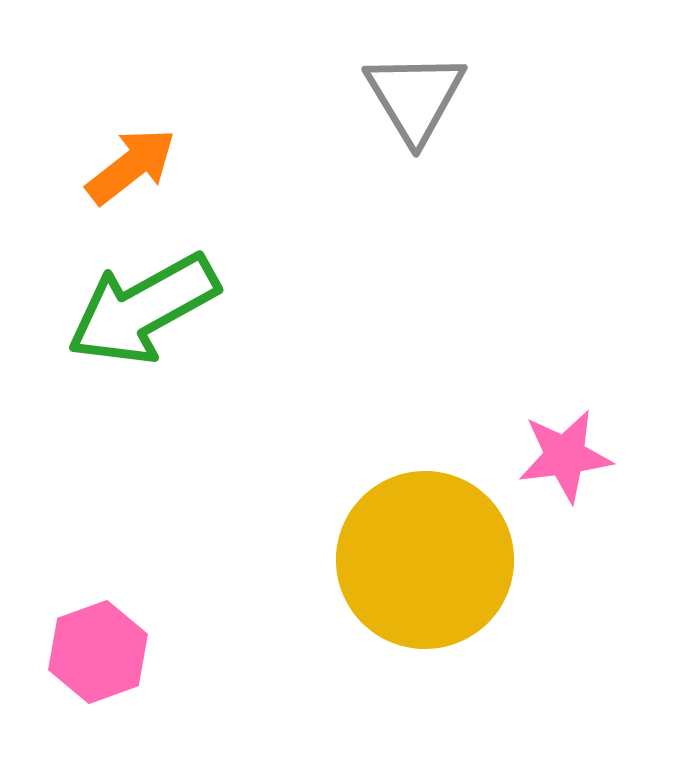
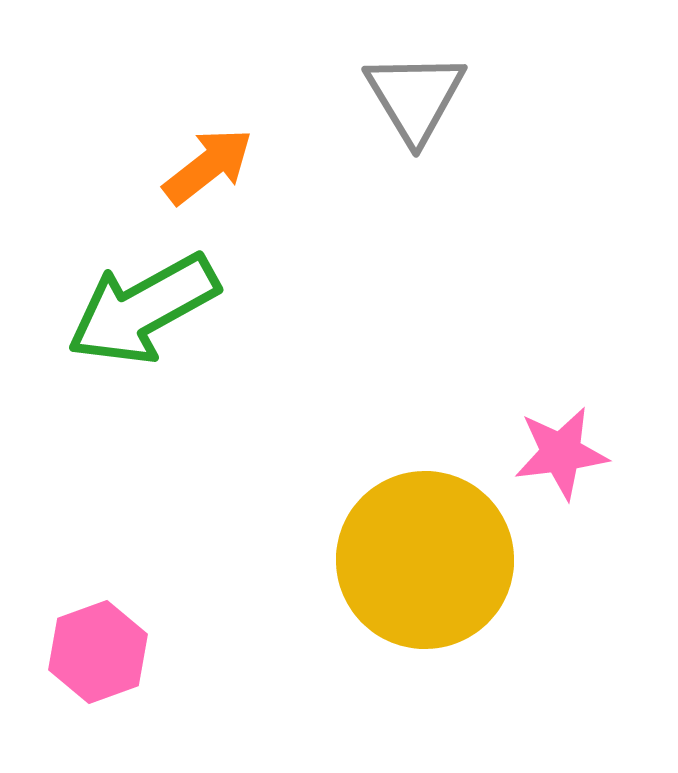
orange arrow: moved 77 px right
pink star: moved 4 px left, 3 px up
